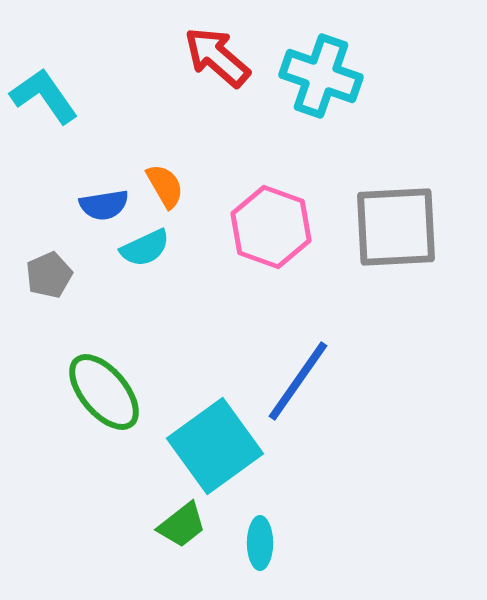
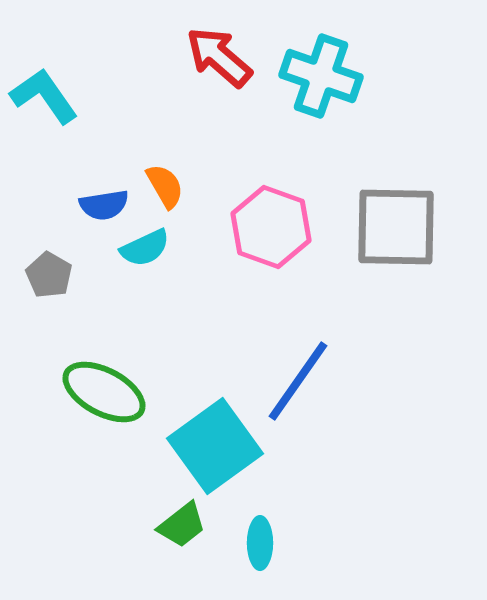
red arrow: moved 2 px right
gray square: rotated 4 degrees clockwise
gray pentagon: rotated 18 degrees counterclockwise
green ellipse: rotated 22 degrees counterclockwise
